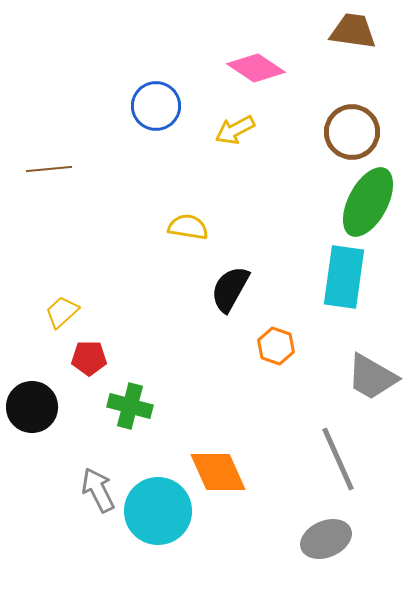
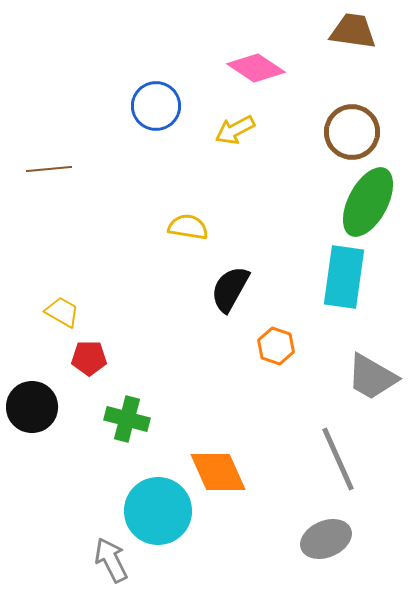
yellow trapezoid: rotated 72 degrees clockwise
green cross: moved 3 px left, 13 px down
gray arrow: moved 13 px right, 70 px down
